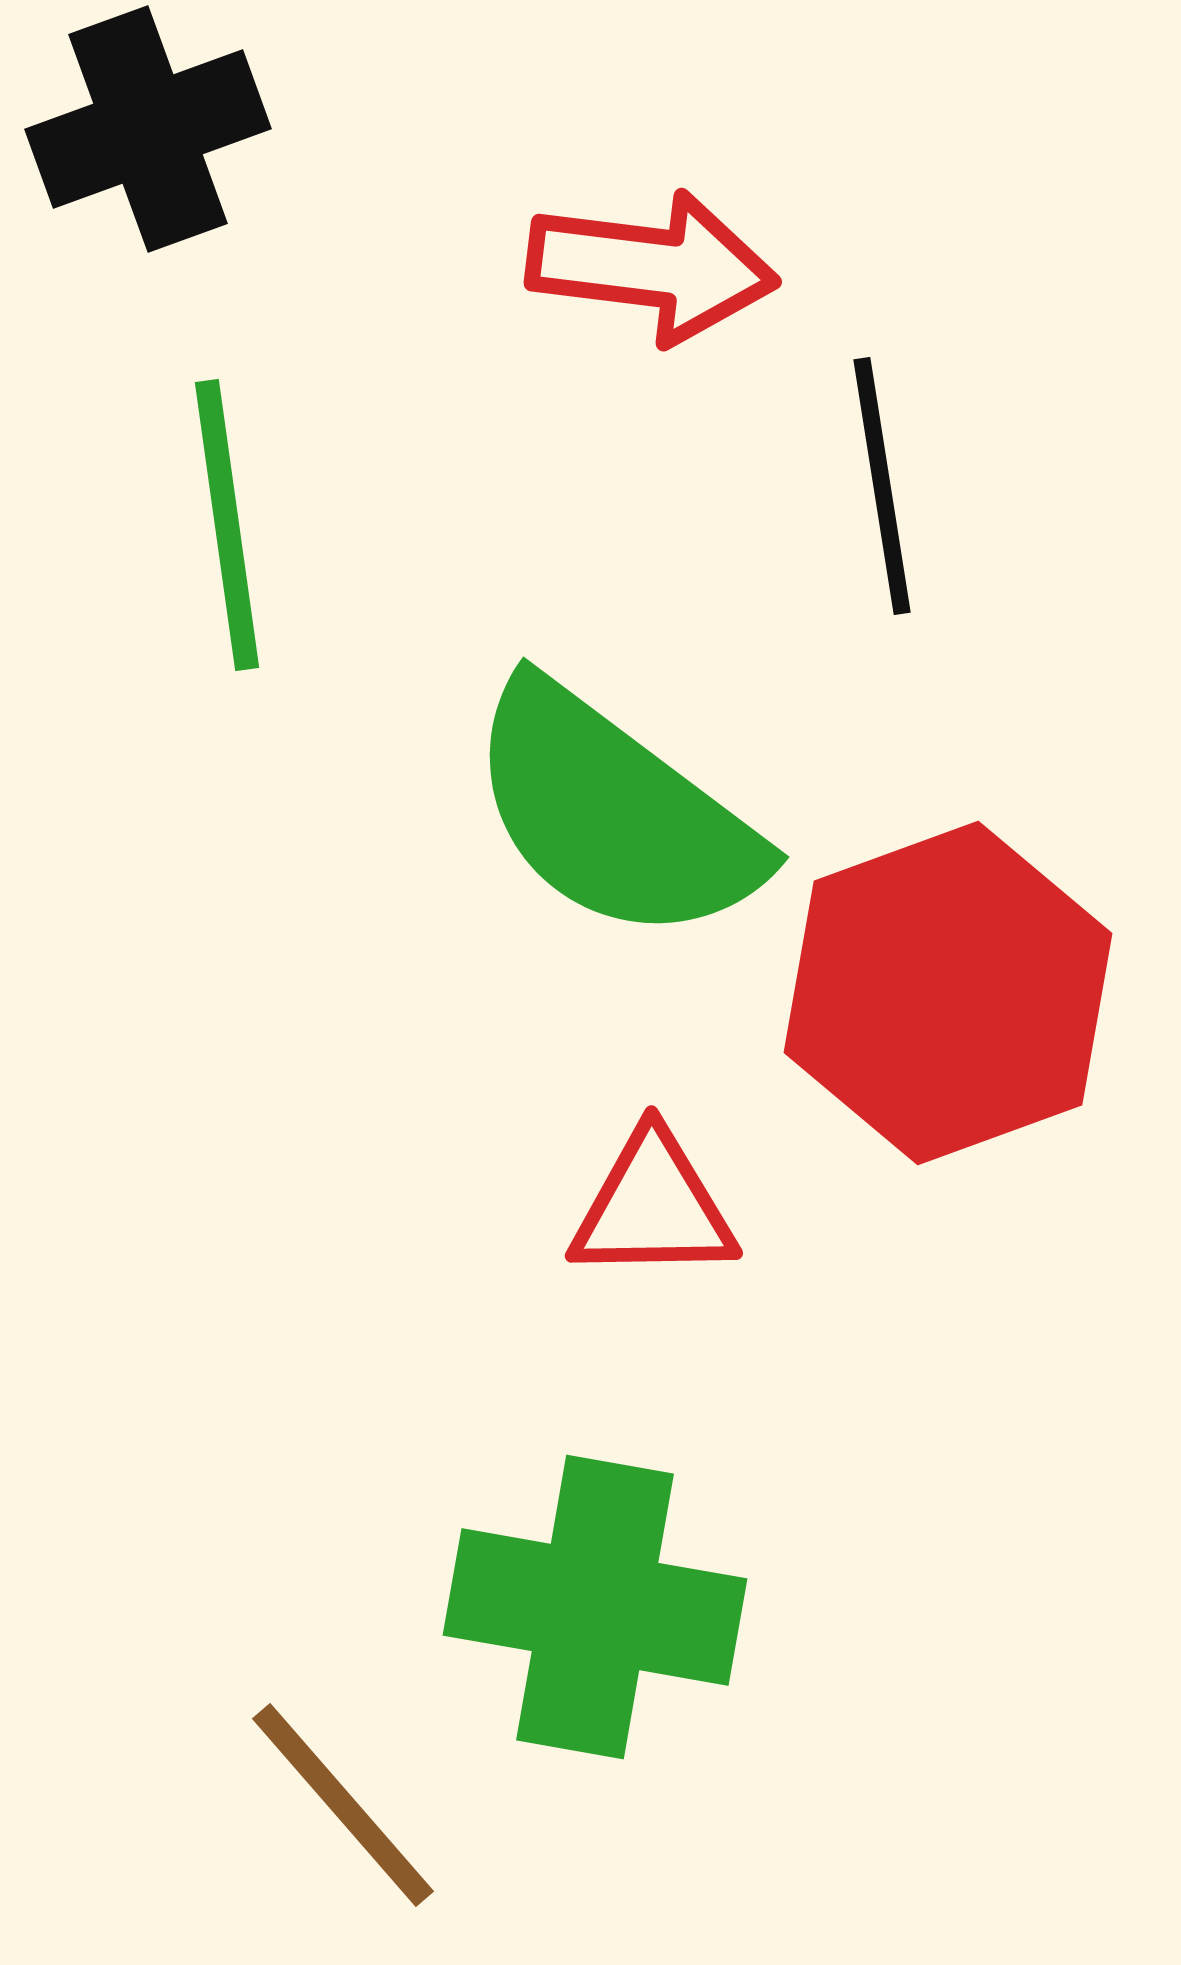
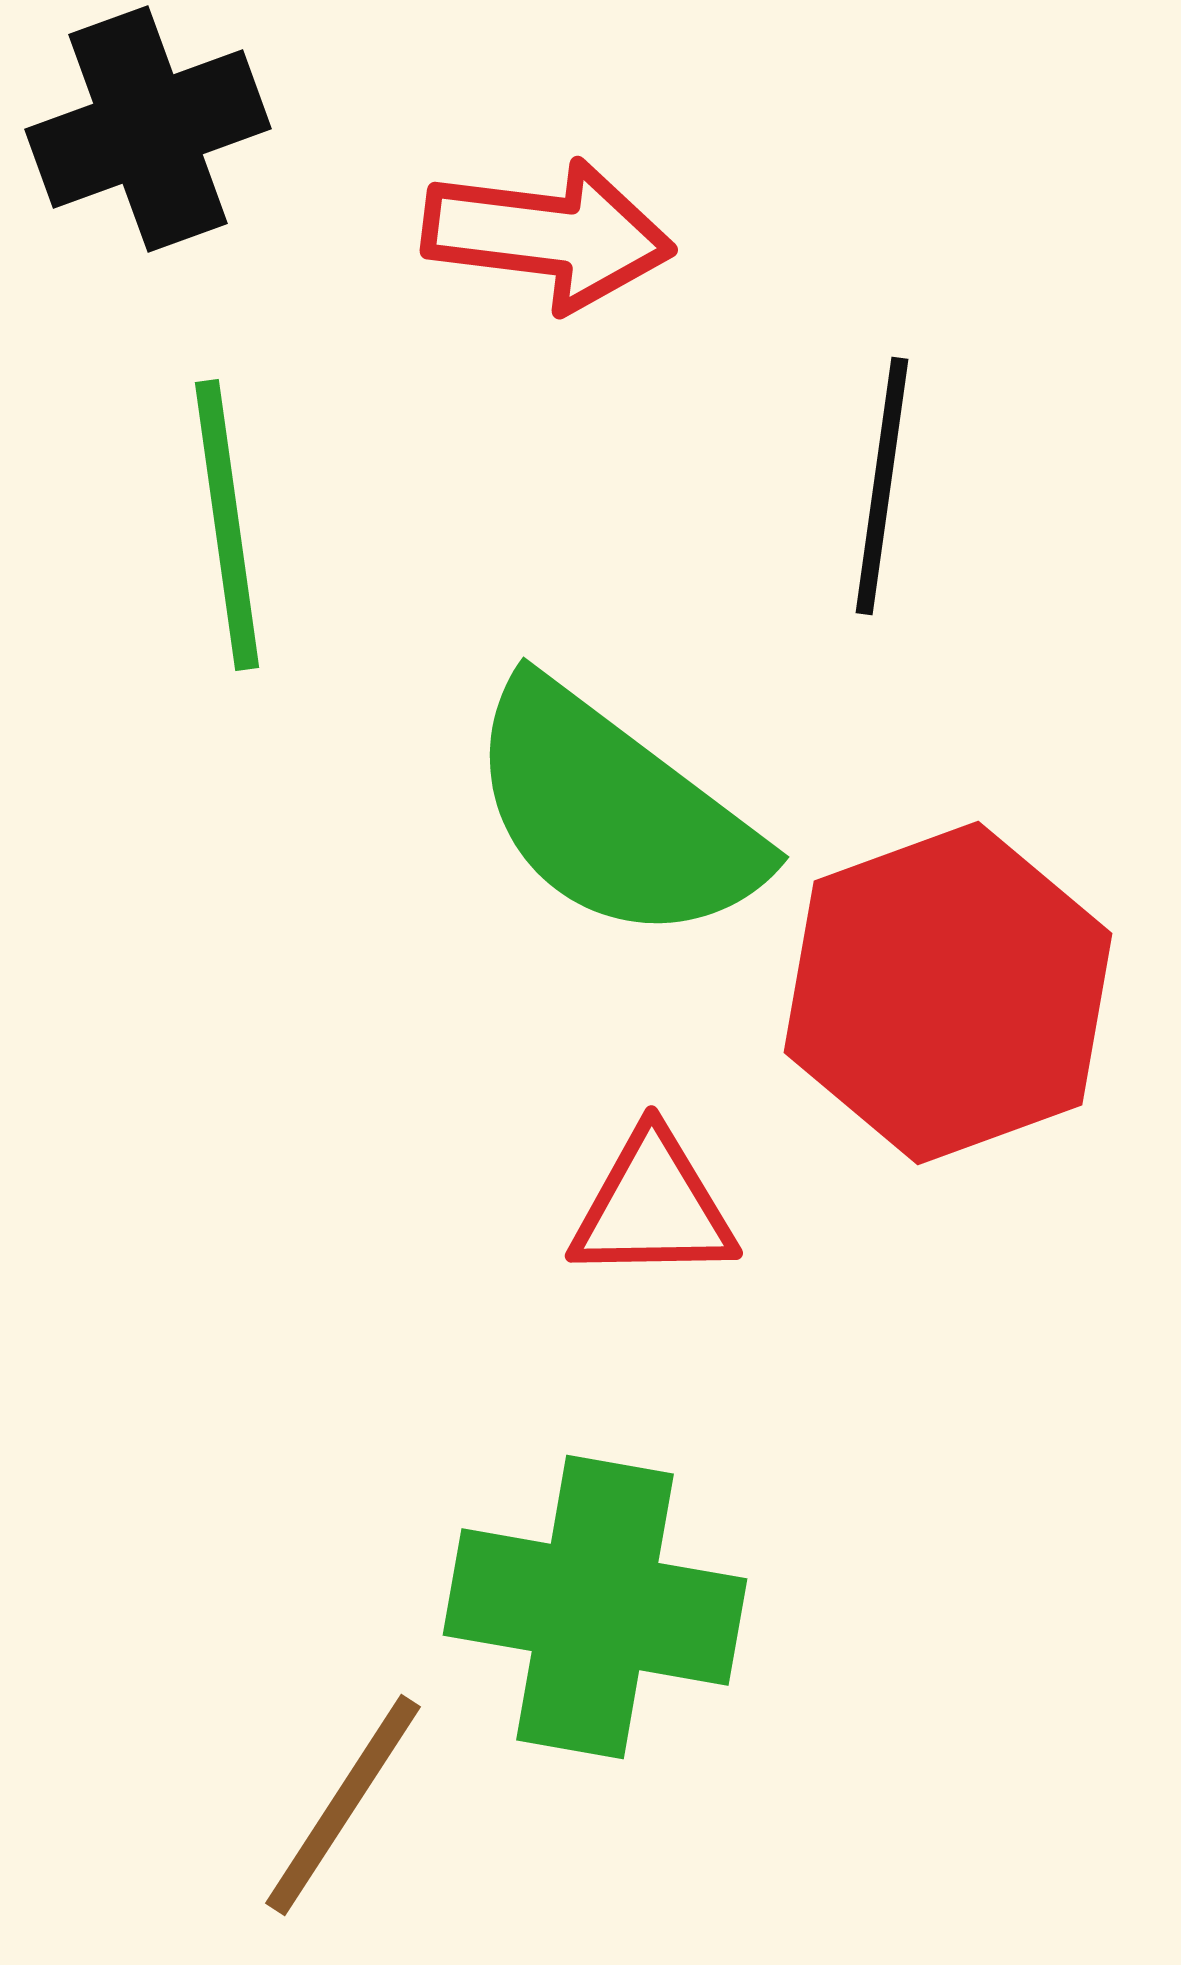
red arrow: moved 104 px left, 32 px up
black line: rotated 17 degrees clockwise
brown line: rotated 74 degrees clockwise
